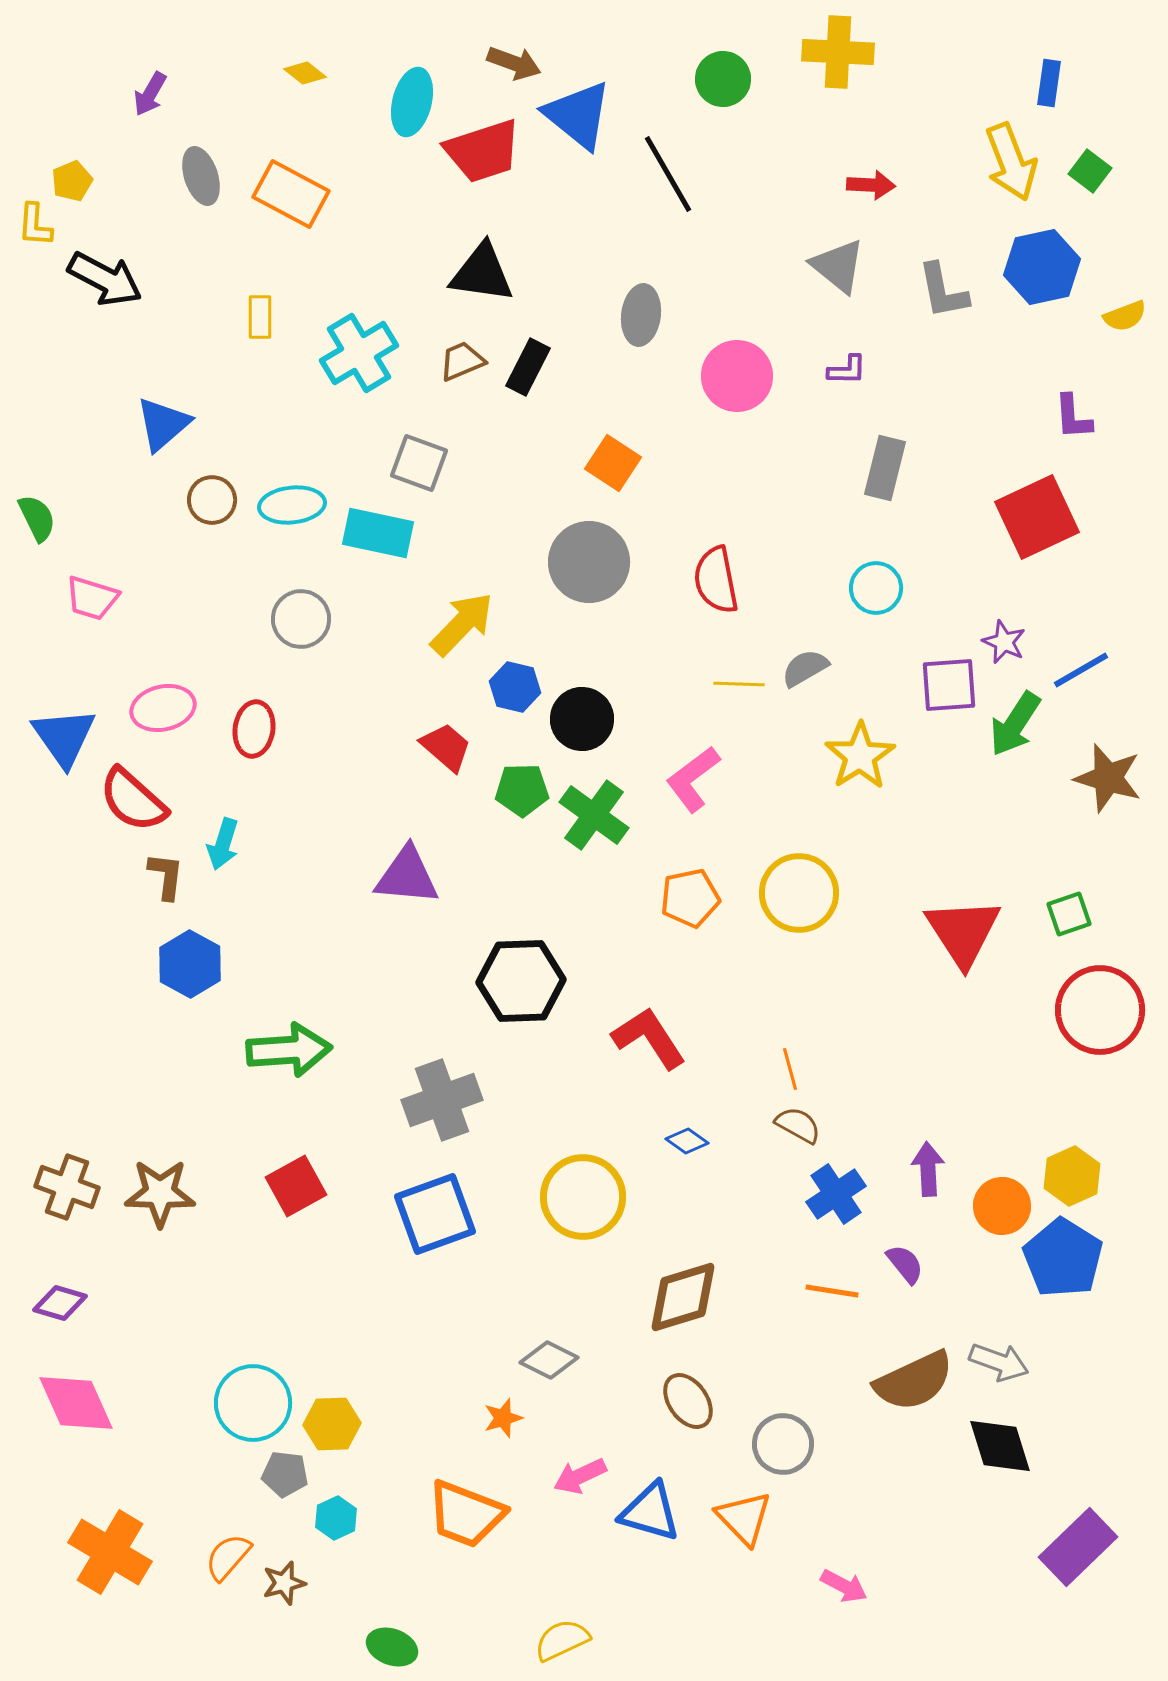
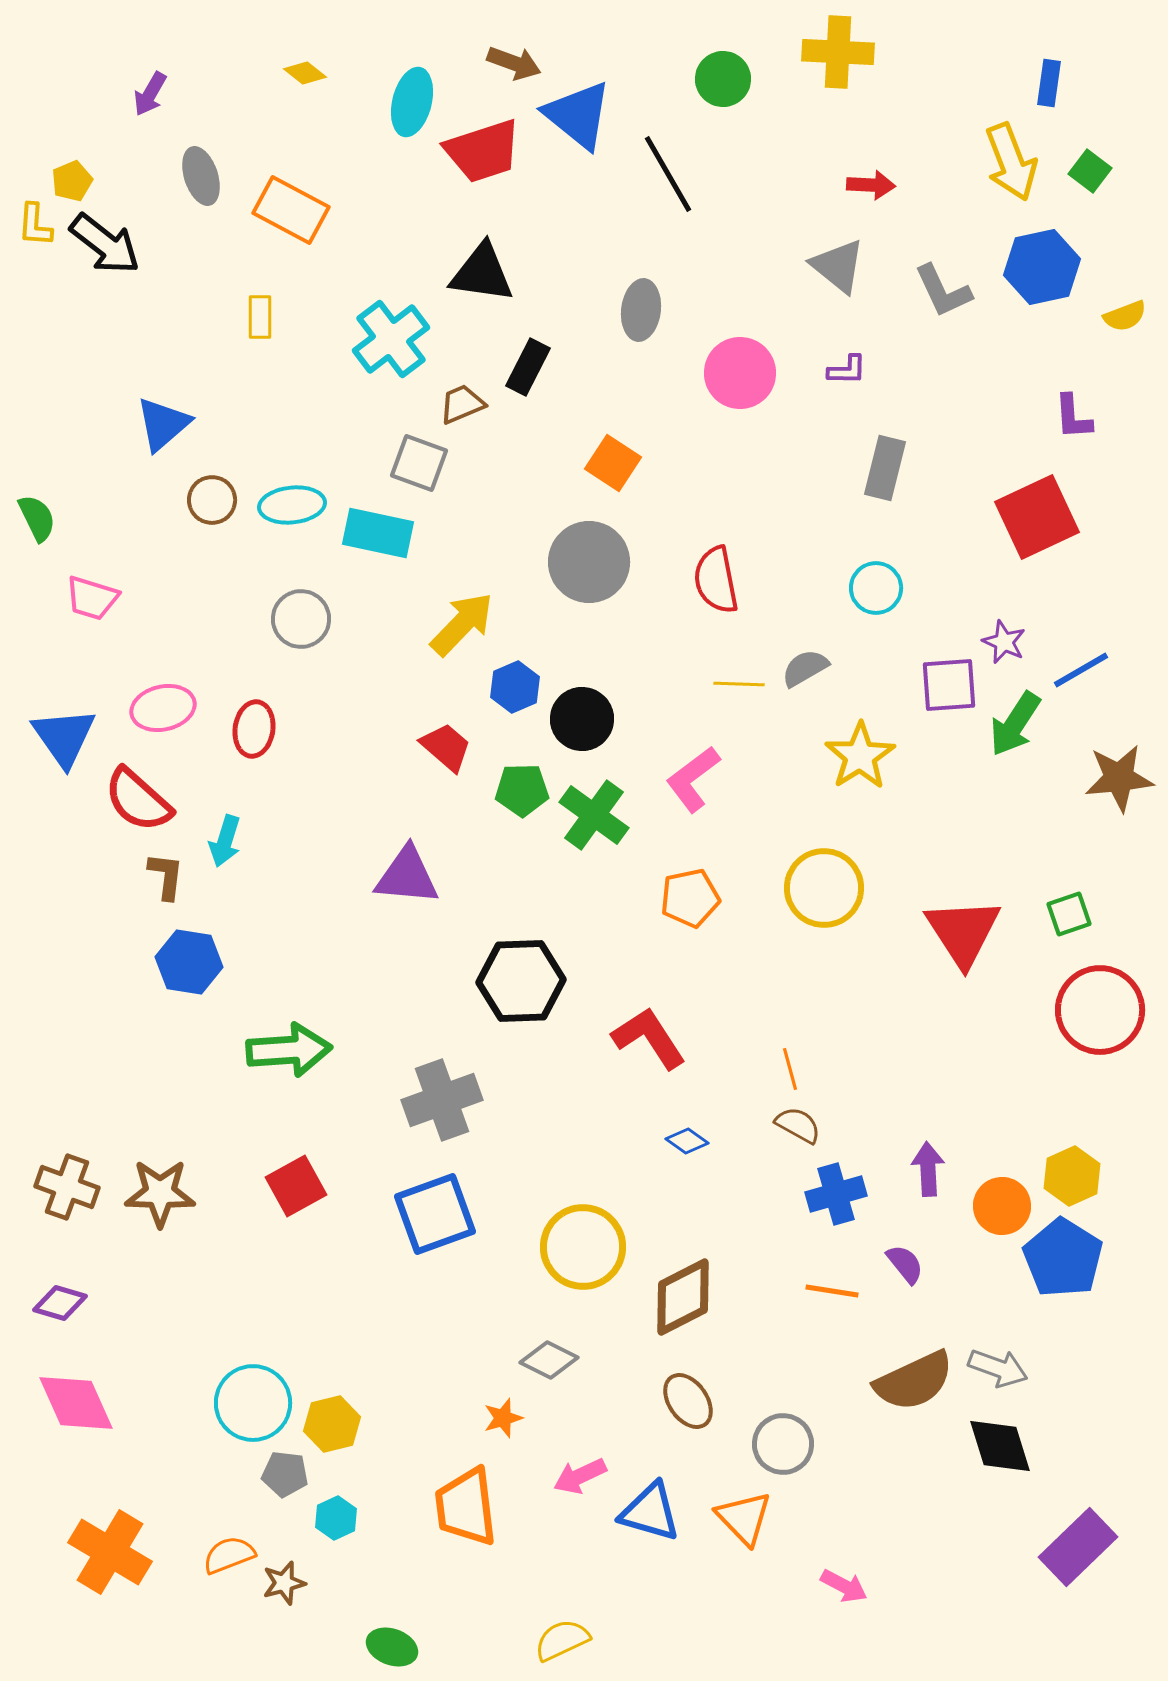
orange rectangle at (291, 194): moved 16 px down
black arrow at (105, 279): moved 35 px up; rotated 10 degrees clockwise
gray L-shape at (943, 291): rotated 14 degrees counterclockwise
gray ellipse at (641, 315): moved 5 px up
cyan cross at (359, 353): moved 32 px right, 14 px up; rotated 6 degrees counterclockwise
brown trapezoid at (462, 361): moved 43 px down
pink circle at (737, 376): moved 3 px right, 3 px up
blue hexagon at (515, 687): rotated 24 degrees clockwise
brown star at (1108, 778): moved 11 px right; rotated 22 degrees counterclockwise
red semicircle at (133, 800): moved 5 px right
cyan arrow at (223, 844): moved 2 px right, 3 px up
yellow circle at (799, 893): moved 25 px right, 5 px up
blue hexagon at (190, 964): moved 1 px left, 2 px up; rotated 20 degrees counterclockwise
blue cross at (836, 1194): rotated 18 degrees clockwise
yellow circle at (583, 1197): moved 50 px down
brown diamond at (683, 1297): rotated 10 degrees counterclockwise
gray arrow at (999, 1362): moved 1 px left, 6 px down
yellow hexagon at (332, 1424): rotated 12 degrees counterclockwise
orange trapezoid at (466, 1514): moved 7 px up; rotated 62 degrees clockwise
orange semicircle at (228, 1557): moved 1 px right, 2 px up; rotated 28 degrees clockwise
